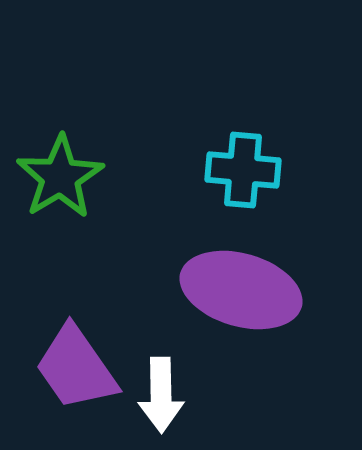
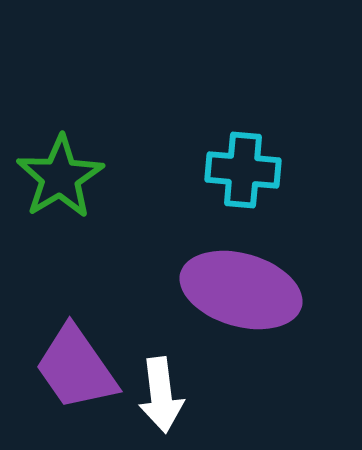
white arrow: rotated 6 degrees counterclockwise
